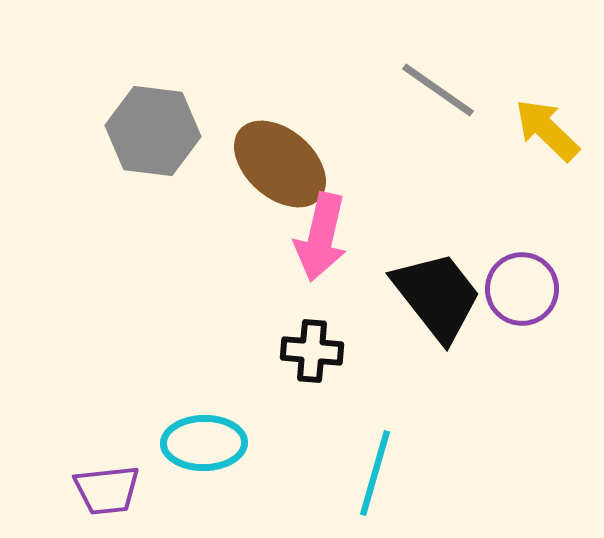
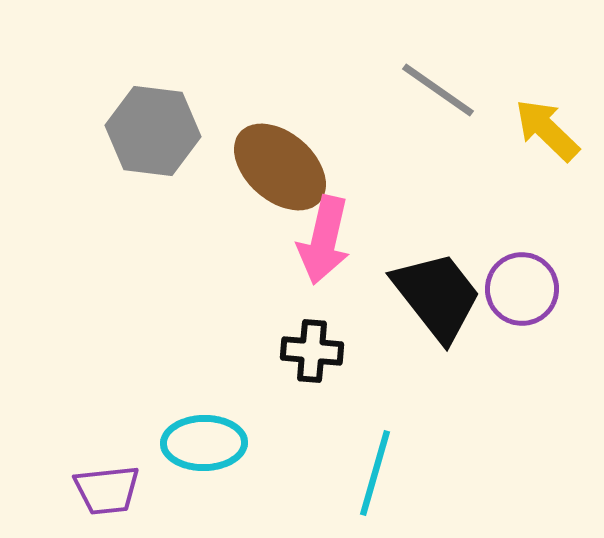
brown ellipse: moved 3 px down
pink arrow: moved 3 px right, 3 px down
